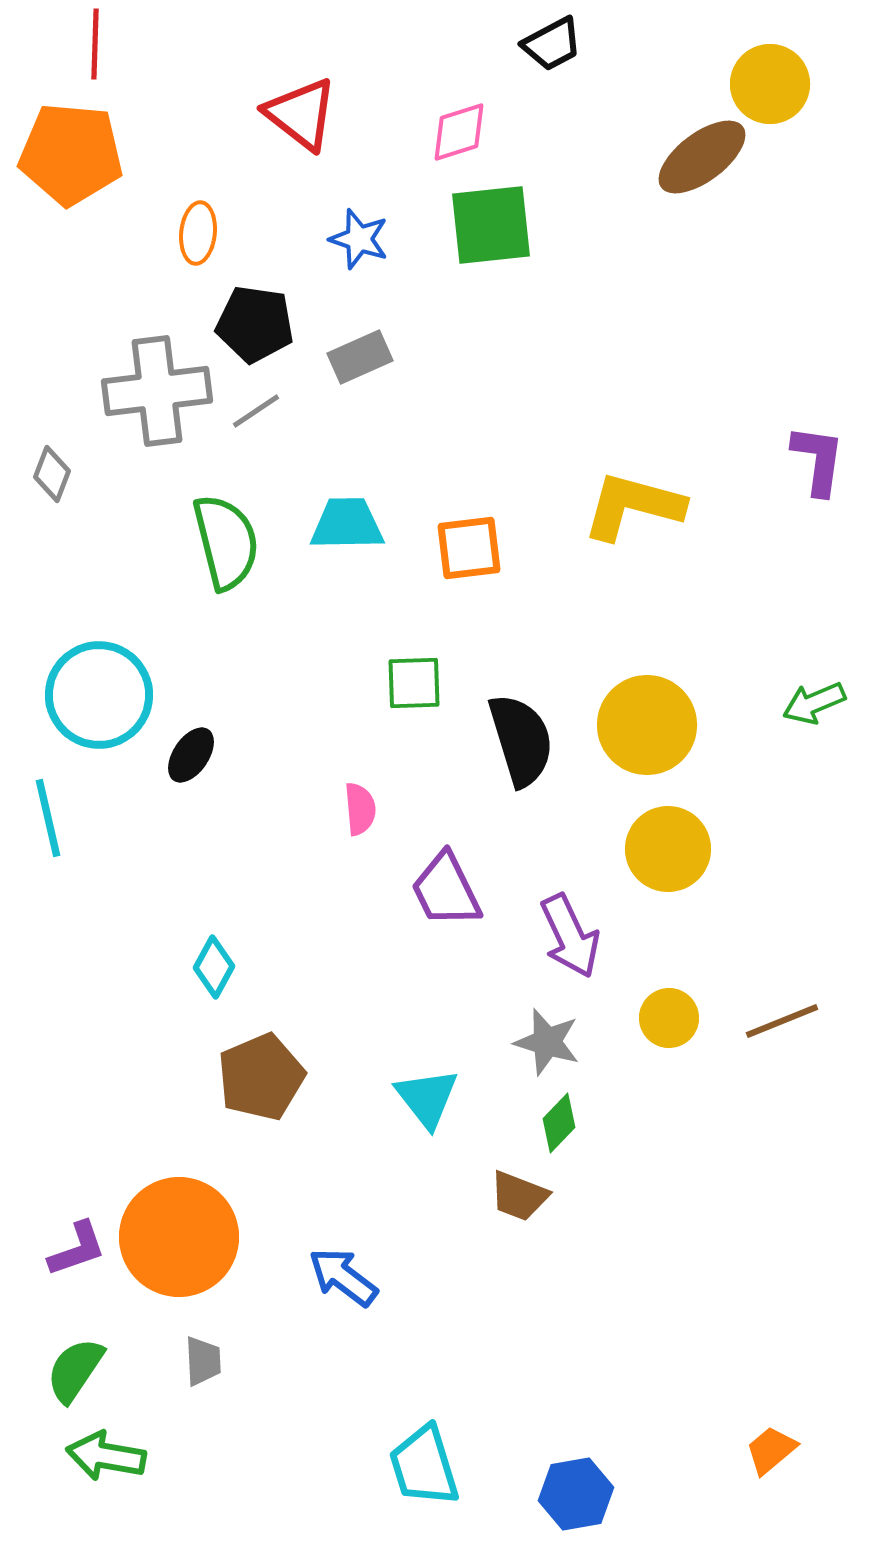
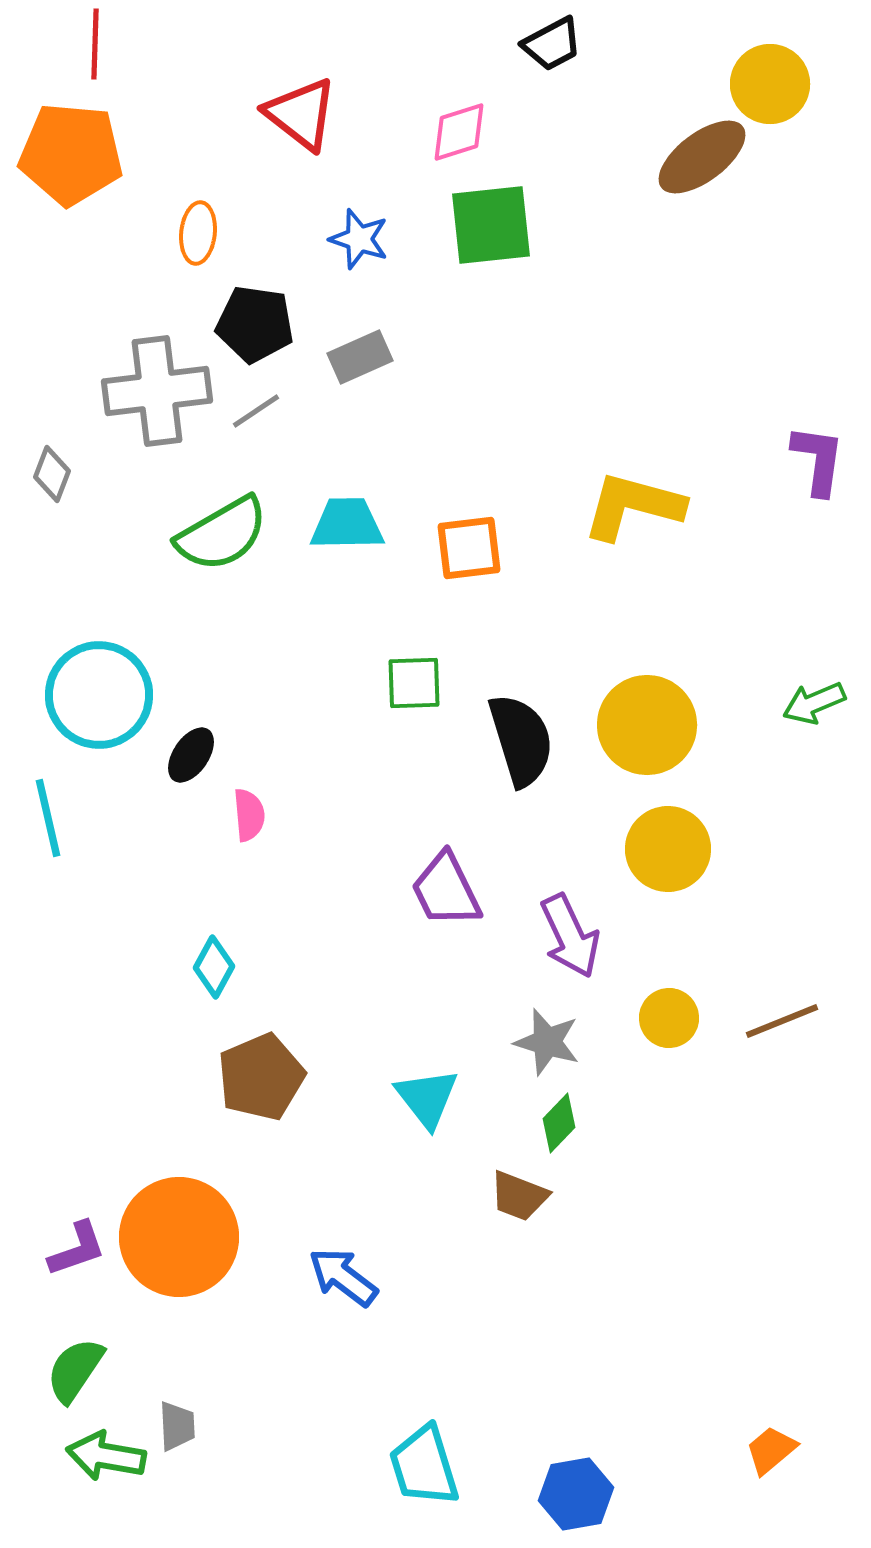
green semicircle at (226, 542): moved 4 px left, 8 px up; rotated 74 degrees clockwise
pink semicircle at (360, 809): moved 111 px left, 6 px down
gray trapezoid at (203, 1361): moved 26 px left, 65 px down
